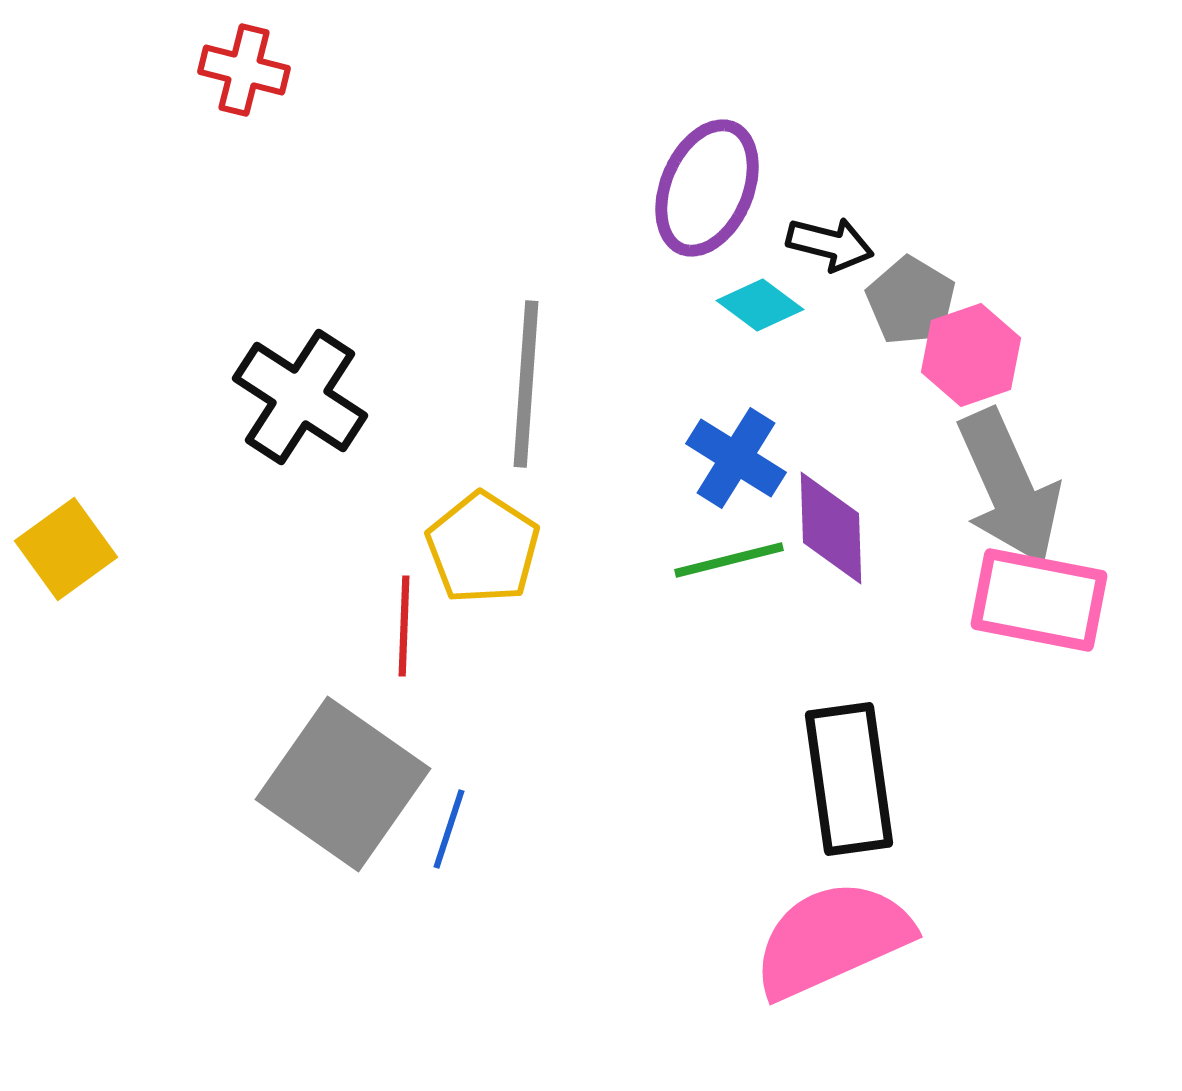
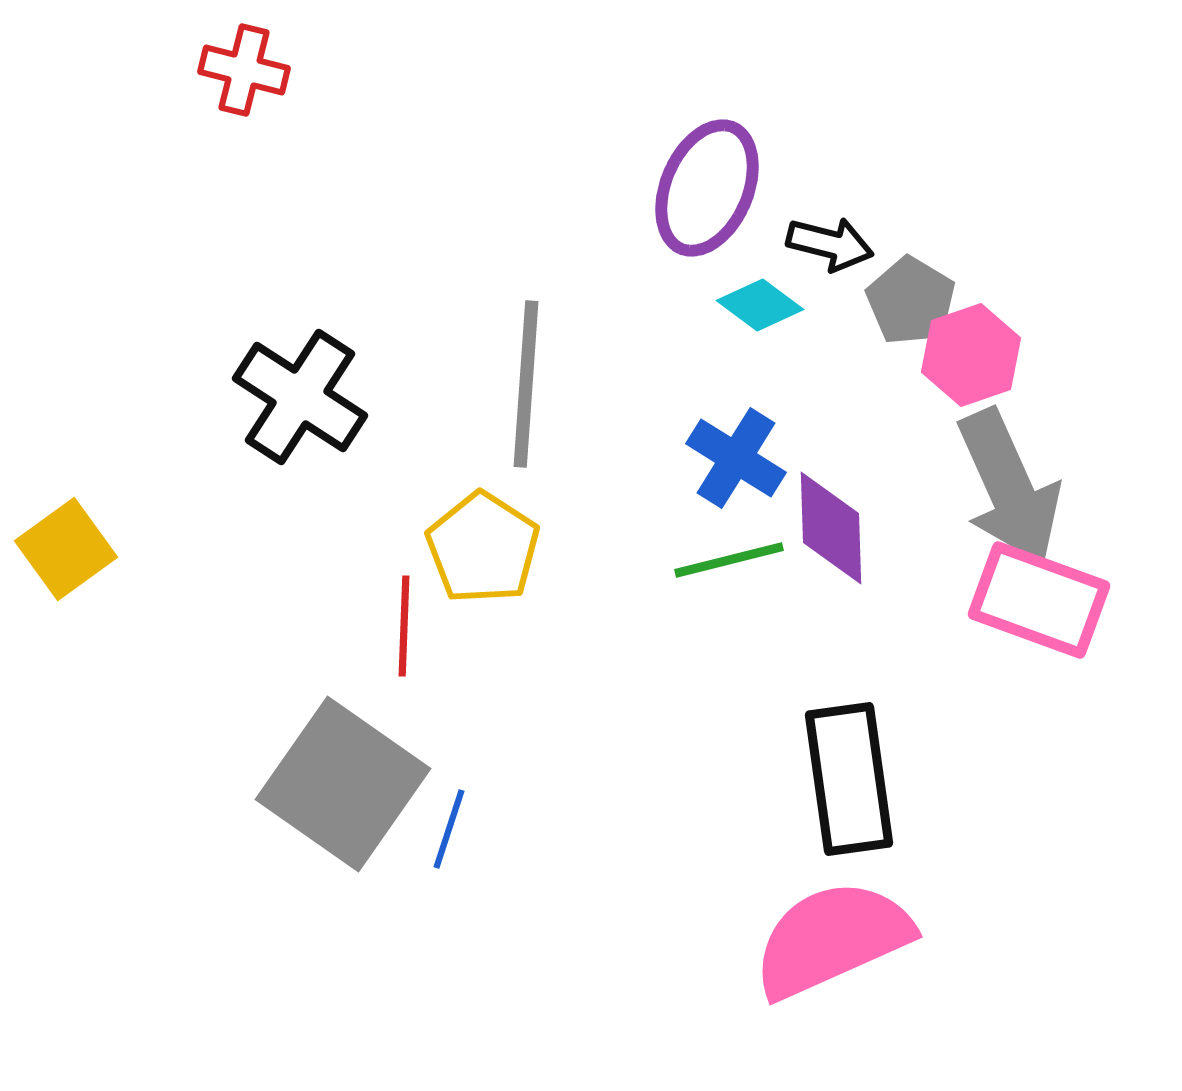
pink rectangle: rotated 9 degrees clockwise
